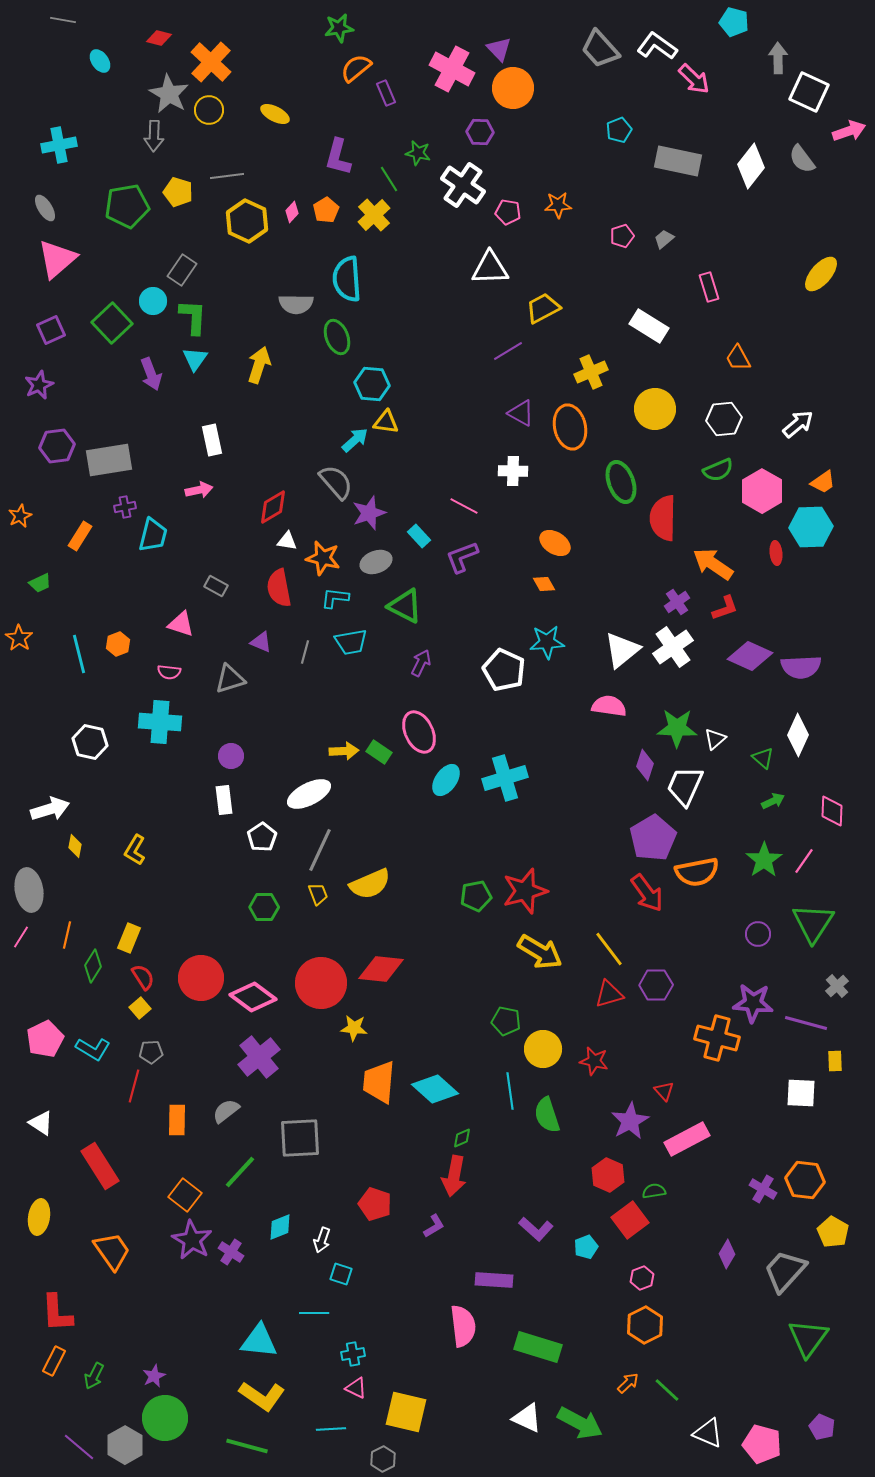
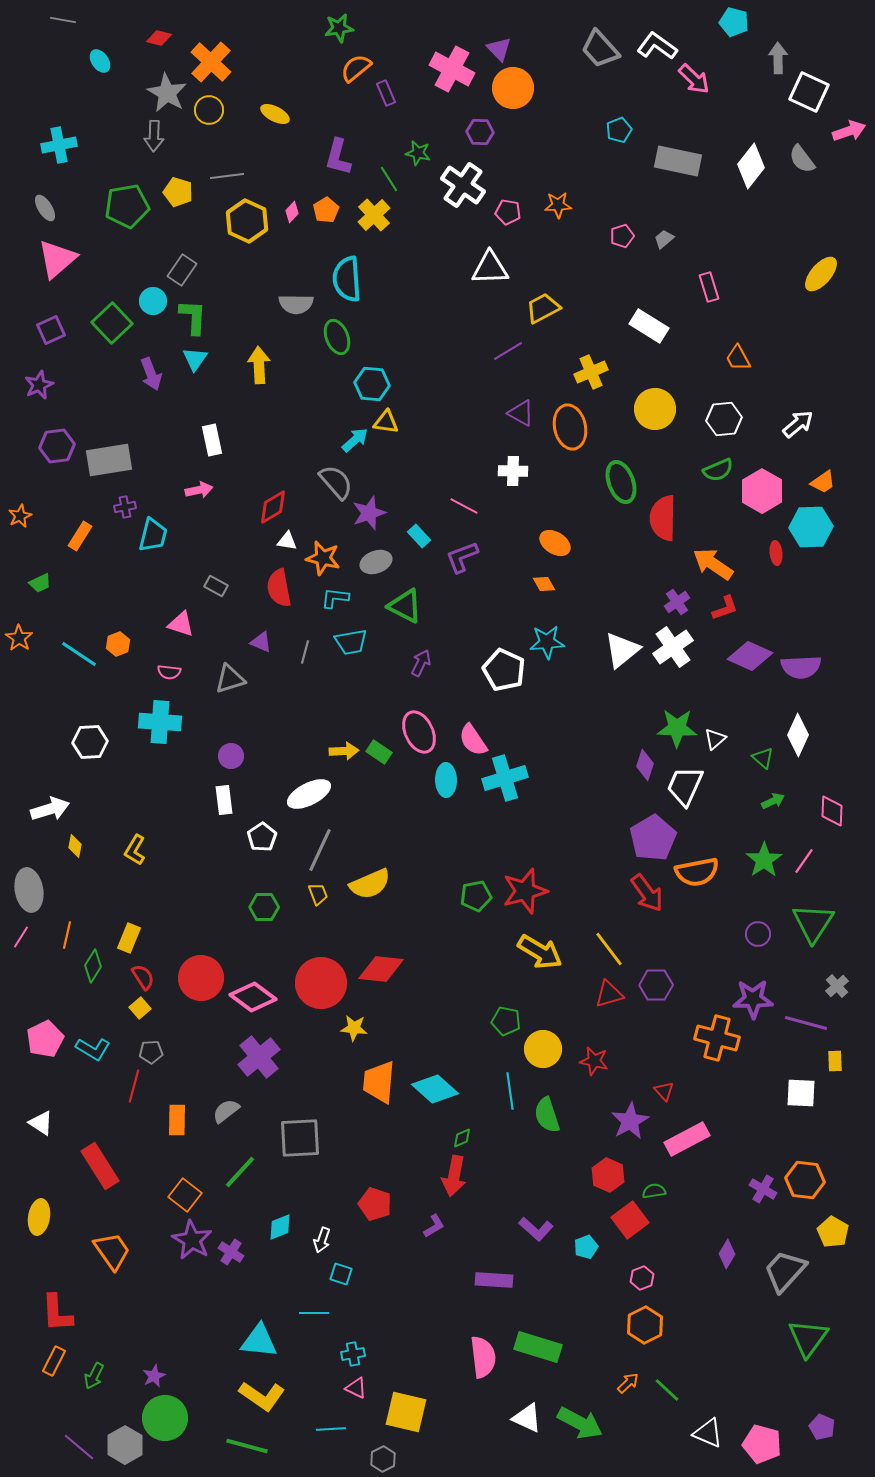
gray star at (169, 94): moved 2 px left, 1 px up
yellow arrow at (259, 365): rotated 21 degrees counterclockwise
cyan line at (79, 654): rotated 42 degrees counterclockwise
pink semicircle at (609, 706): moved 136 px left, 34 px down; rotated 132 degrees counterclockwise
white hexagon at (90, 742): rotated 16 degrees counterclockwise
cyan ellipse at (446, 780): rotated 36 degrees counterclockwise
purple star at (753, 1003): moved 4 px up; rotated 6 degrees counterclockwise
pink semicircle at (463, 1326): moved 20 px right, 31 px down
